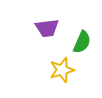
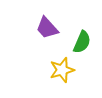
purple trapezoid: rotated 55 degrees clockwise
